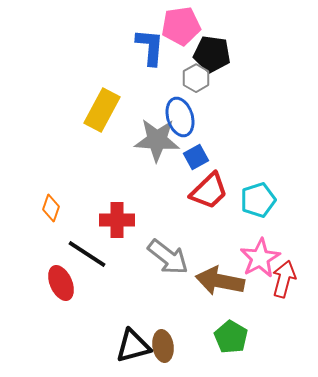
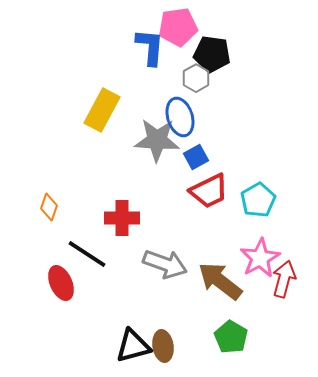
pink pentagon: moved 3 px left, 1 px down
red trapezoid: rotated 18 degrees clockwise
cyan pentagon: rotated 12 degrees counterclockwise
orange diamond: moved 2 px left, 1 px up
red cross: moved 5 px right, 2 px up
gray arrow: moved 3 px left, 7 px down; rotated 18 degrees counterclockwise
brown arrow: rotated 27 degrees clockwise
